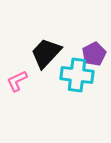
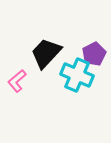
cyan cross: rotated 16 degrees clockwise
pink L-shape: rotated 15 degrees counterclockwise
